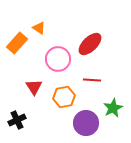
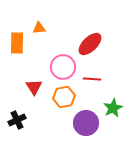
orange triangle: rotated 40 degrees counterclockwise
orange rectangle: rotated 40 degrees counterclockwise
pink circle: moved 5 px right, 8 px down
red line: moved 1 px up
